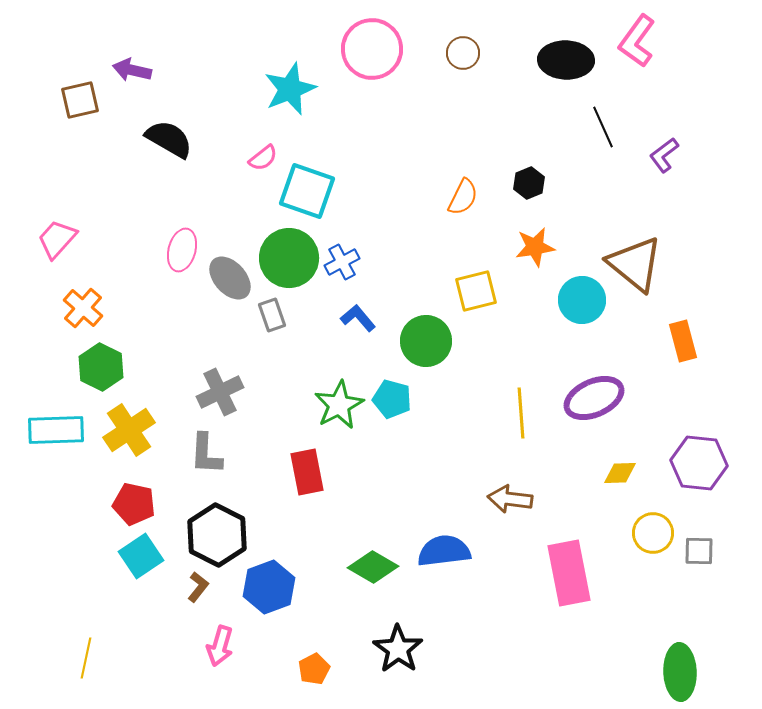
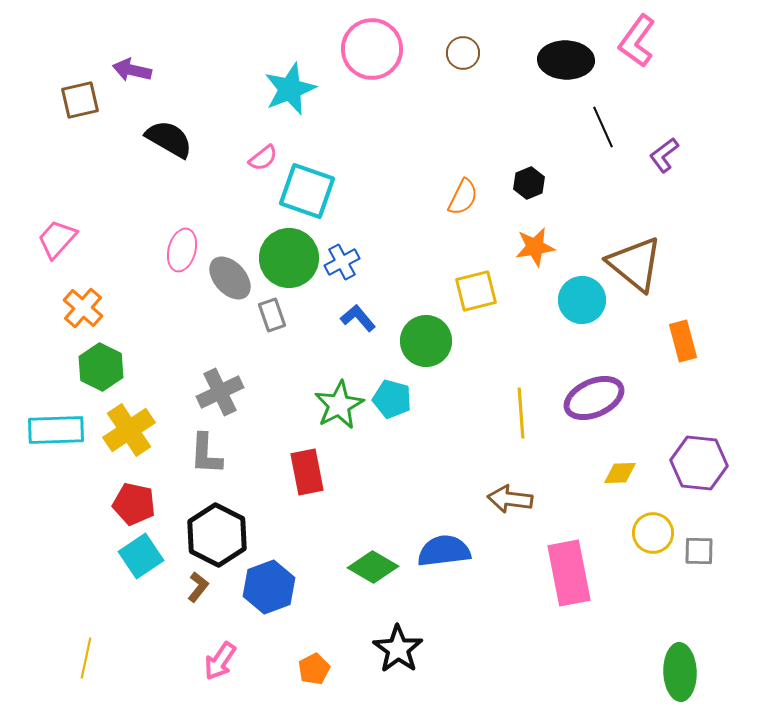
pink arrow at (220, 646): moved 15 px down; rotated 18 degrees clockwise
